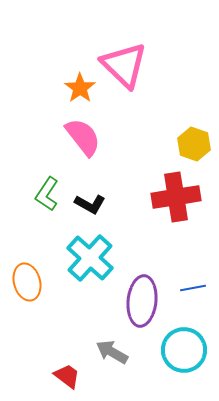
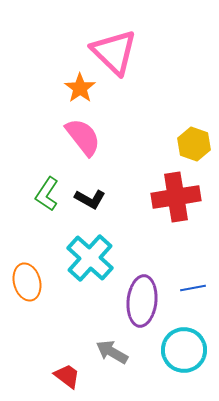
pink triangle: moved 10 px left, 13 px up
black L-shape: moved 5 px up
